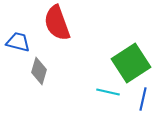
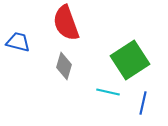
red semicircle: moved 9 px right
green square: moved 1 px left, 3 px up
gray diamond: moved 25 px right, 5 px up
blue line: moved 4 px down
